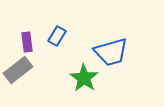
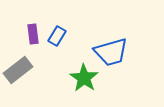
purple rectangle: moved 6 px right, 8 px up
